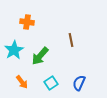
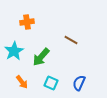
orange cross: rotated 16 degrees counterclockwise
brown line: rotated 48 degrees counterclockwise
cyan star: moved 1 px down
green arrow: moved 1 px right, 1 px down
cyan square: rotated 32 degrees counterclockwise
